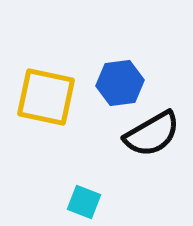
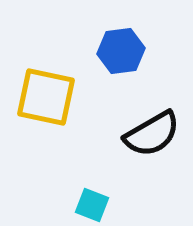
blue hexagon: moved 1 px right, 32 px up
cyan square: moved 8 px right, 3 px down
